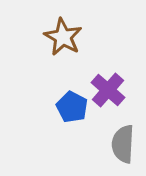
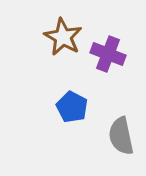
purple cross: moved 36 px up; rotated 20 degrees counterclockwise
gray semicircle: moved 2 px left, 8 px up; rotated 15 degrees counterclockwise
